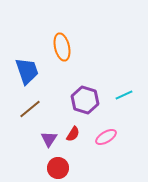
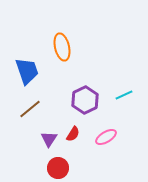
purple hexagon: rotated 16 degrees clockwise
